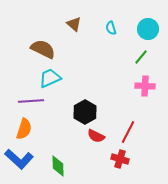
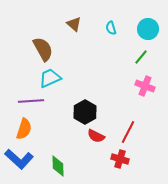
brown semicircle: rotated 35 degrees clockwise
pink cross: rotated 18 degrees clockwise
